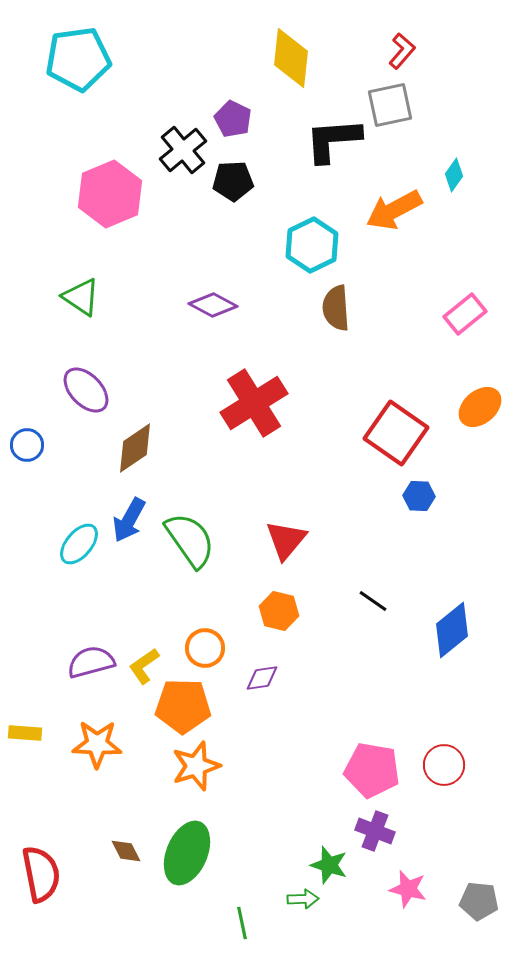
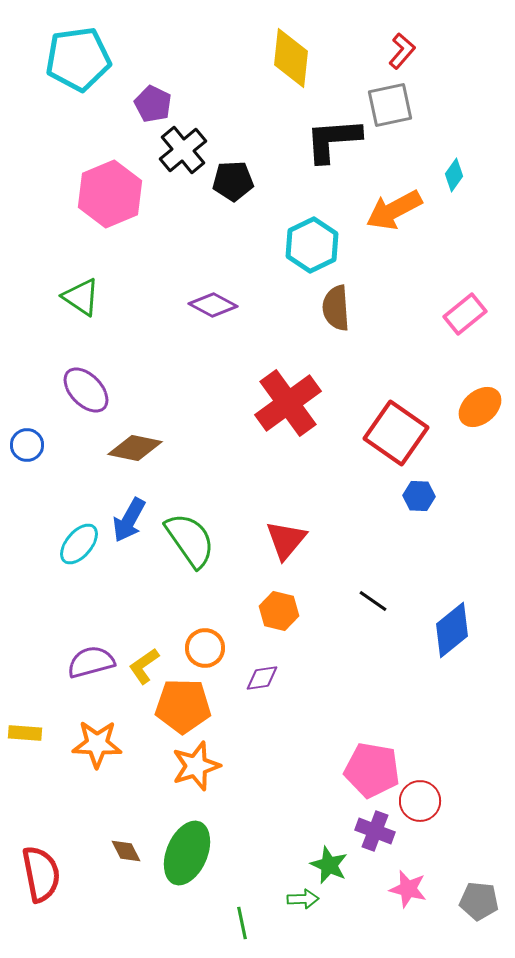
purple pentagon at (233, 119): moved 80 px left, 15 px up
red cross at (254, 403): moved 34 px right; rotated 4 degrees counterclockwise
brown diamond at (135, 448): rotated 46 degrees clockwise
red circle at (444, 765): moved 24 px left, 36 px down
green star at (329, 865): rotated 6 degrees clockwise
